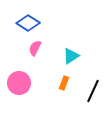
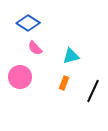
pink semicircle: rotated 70 degrees counterclockwise
cyan triangle: rotated 18 degrees clockwise
pink circle: moved 1 px right, 6 px up
